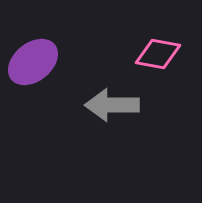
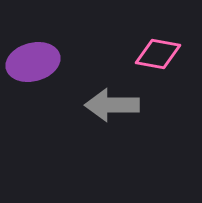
purple ellipse: rotated 24 degrees clockwise
